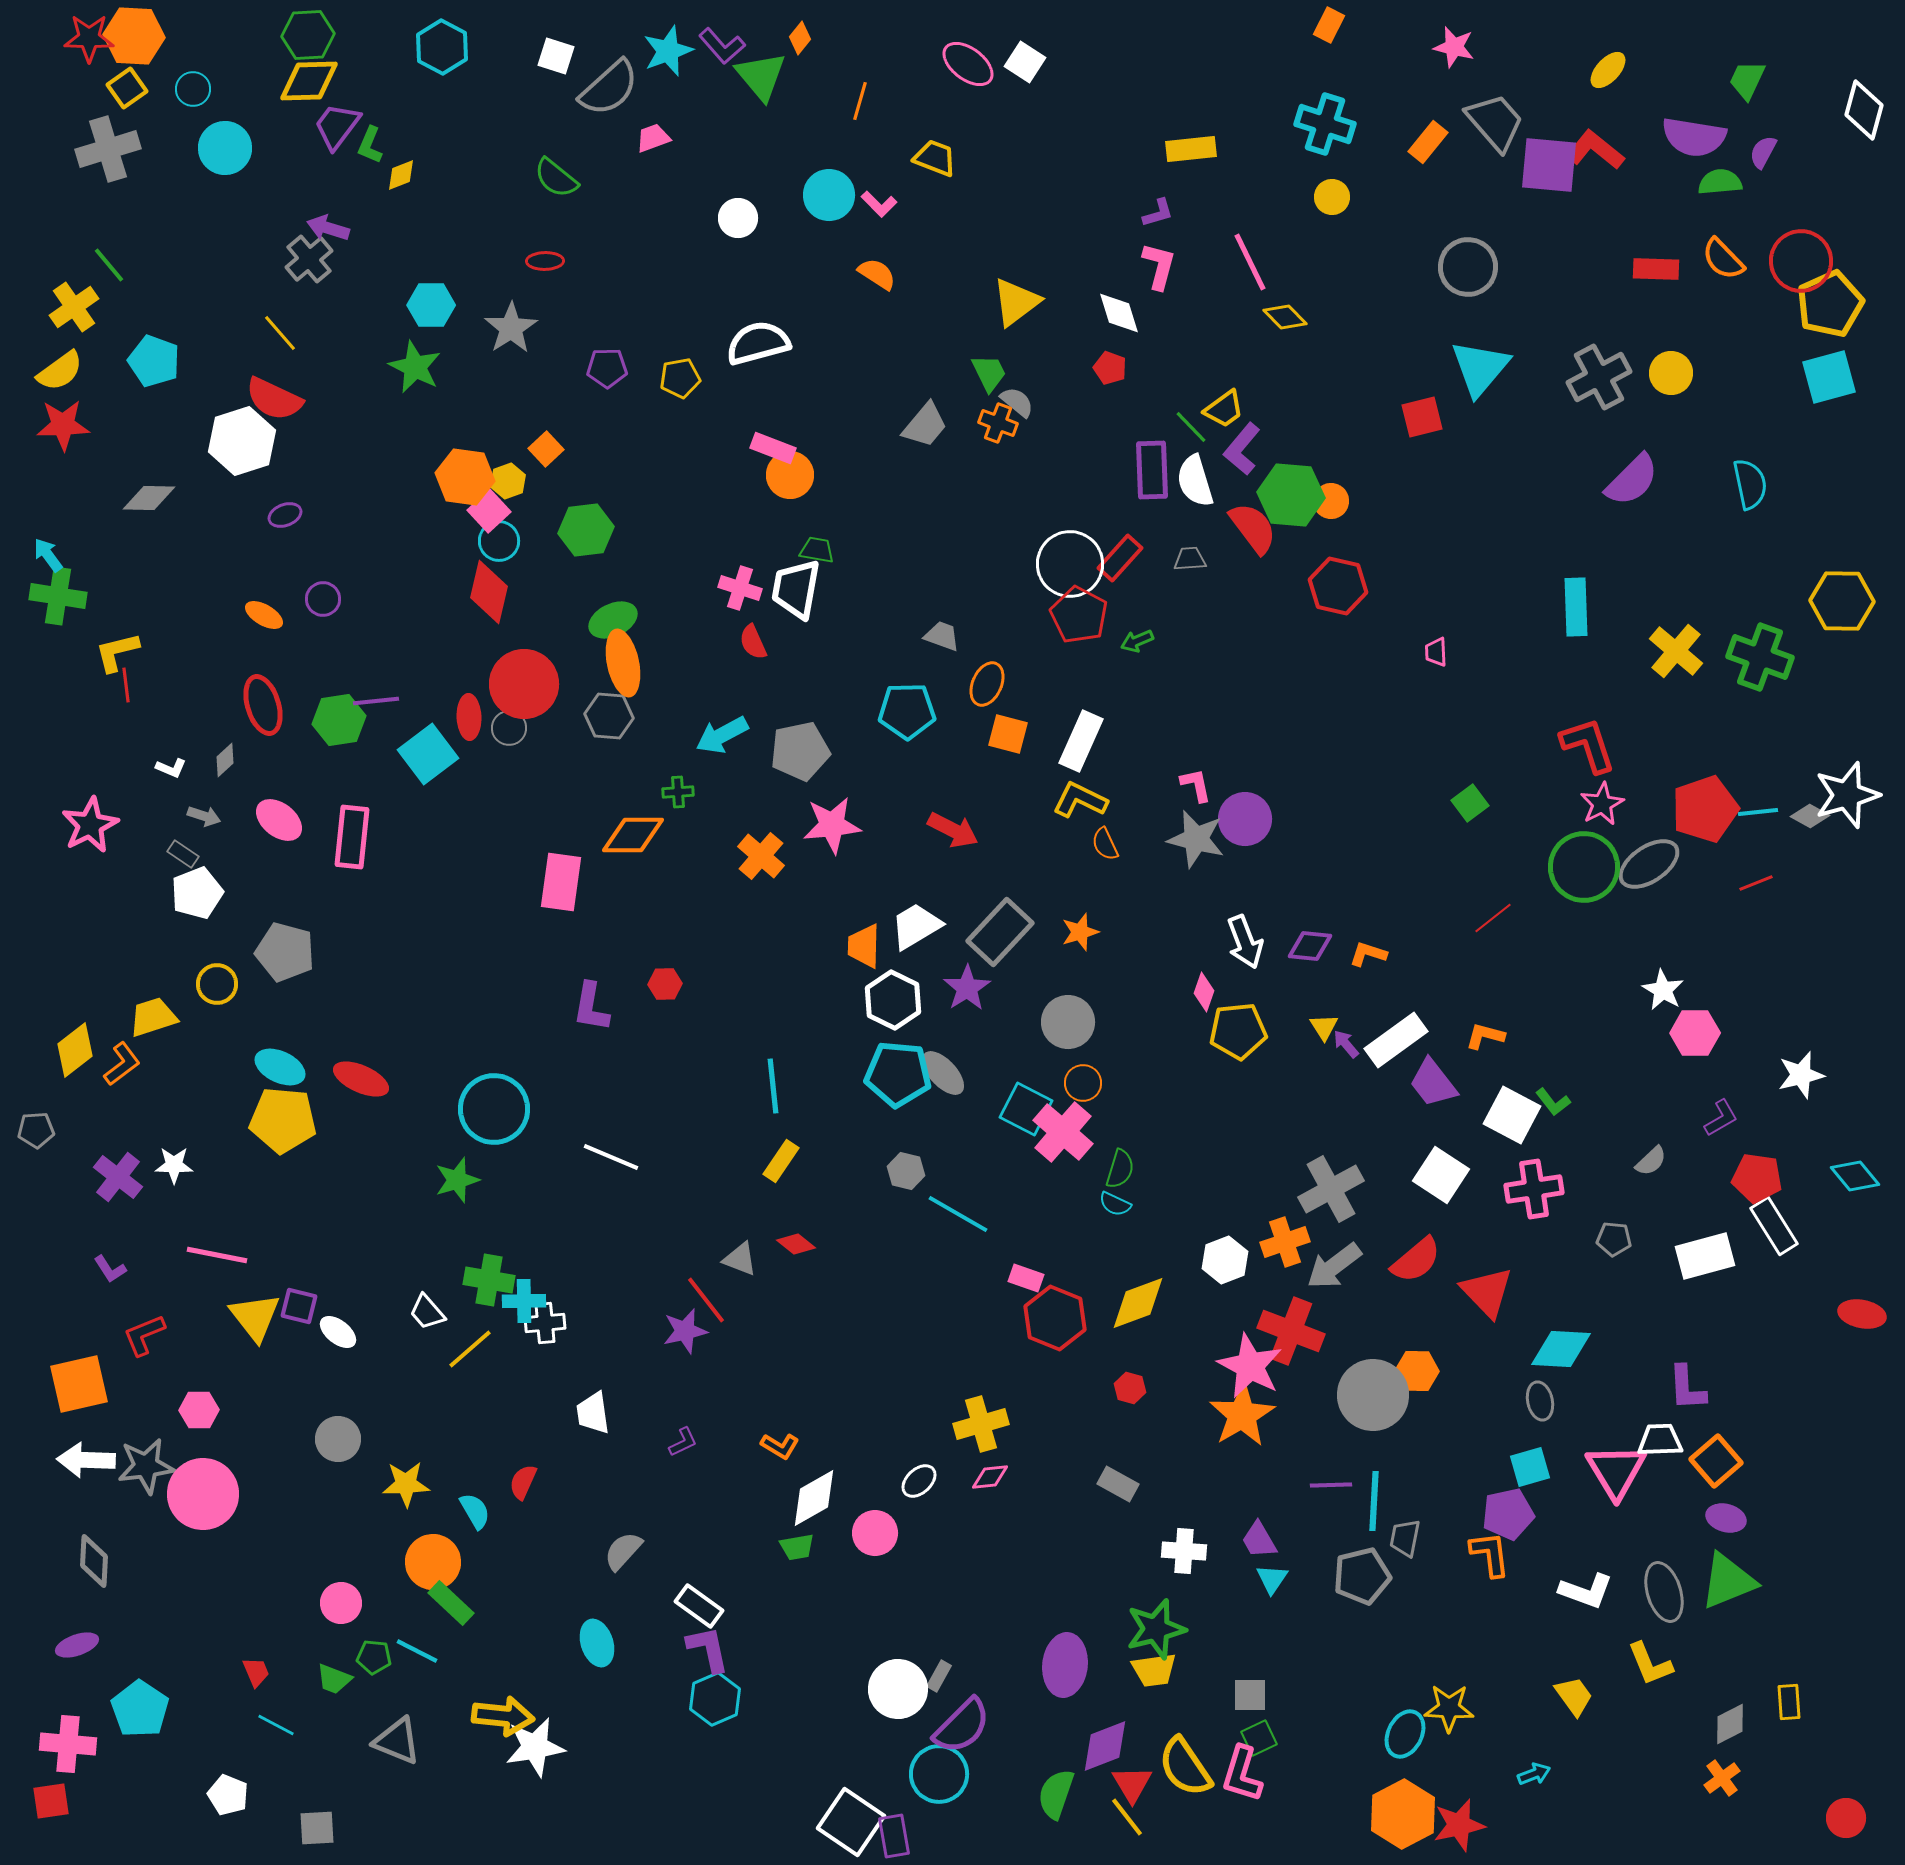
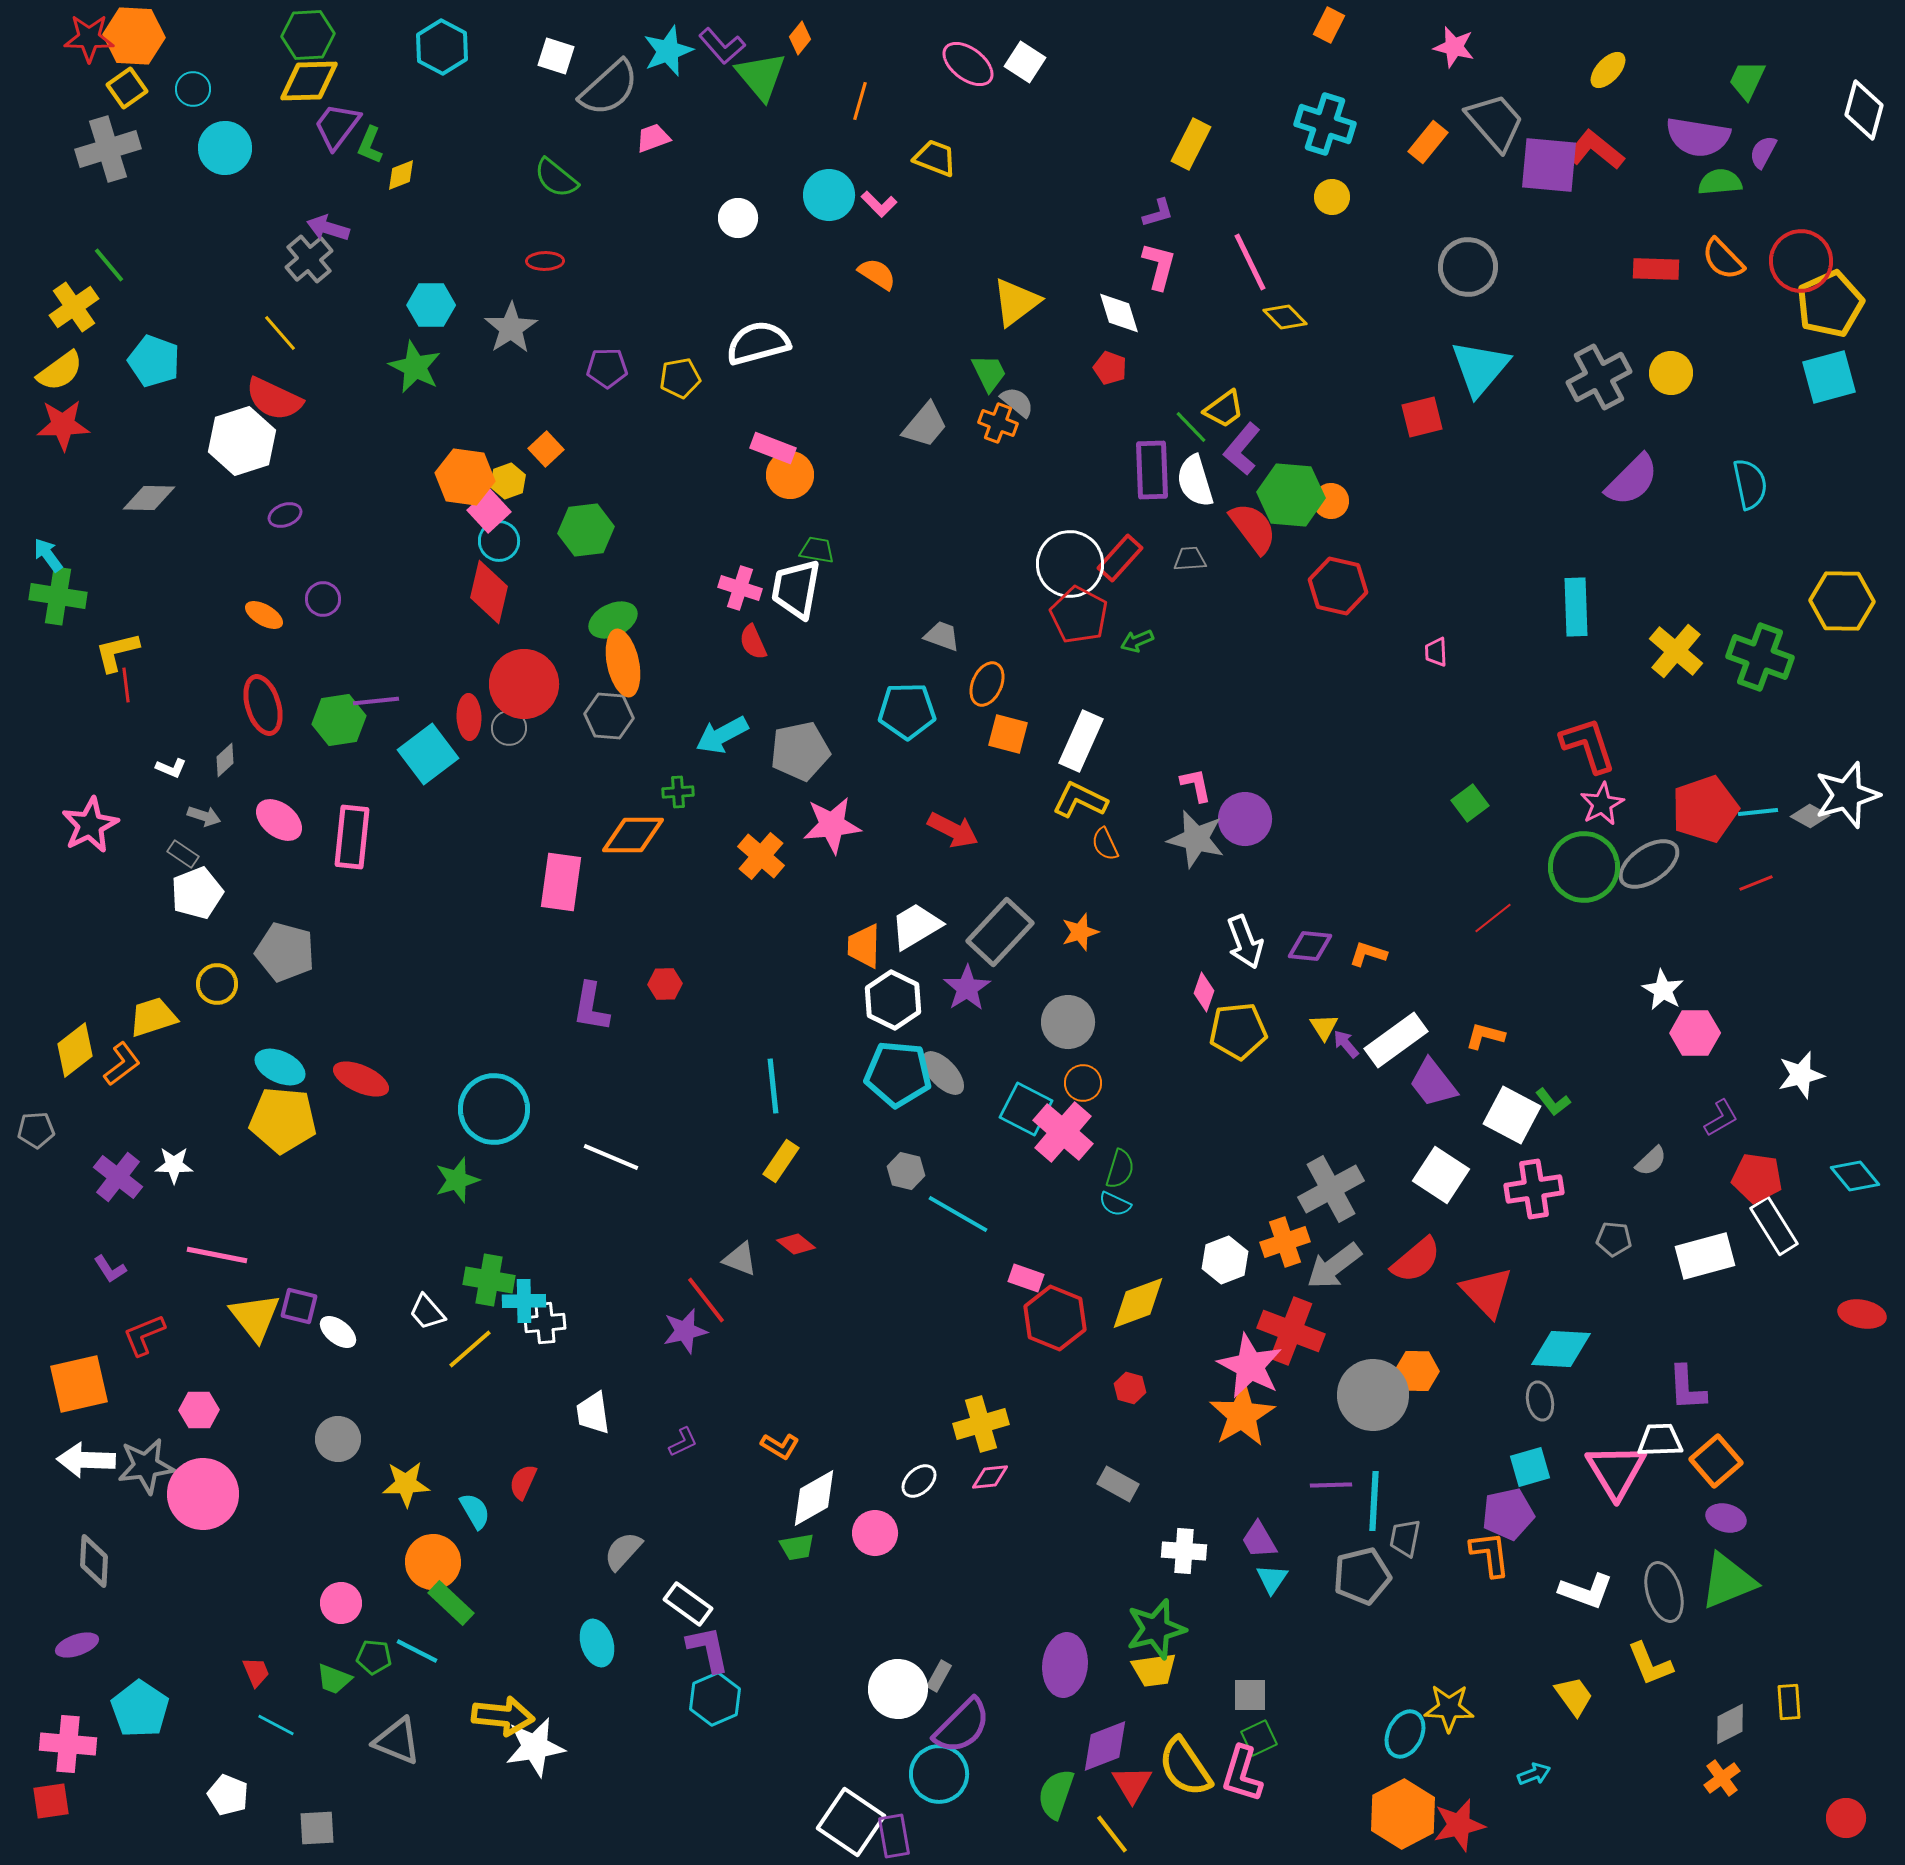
purple semicircle at (1694, 137): moved 4 px right
yellow rectangle at (1191, 149): moved 5 px up; rotated 57 degrees counterclockwise
white rectangle at (699, 1606): moved 11 px left, 2 px up
yellow line at (1127, 1817): moved 15 px left, 17 px down
